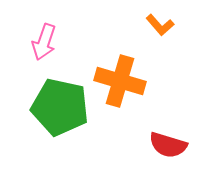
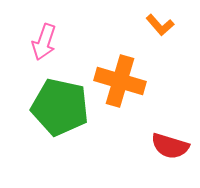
red semicircle: moved 2 px right, 1 px down
